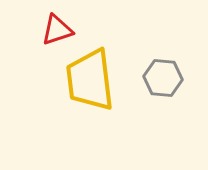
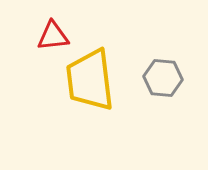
red triangle: moved 4 px left, 6 px down; rotated 12 degrees clockwise
